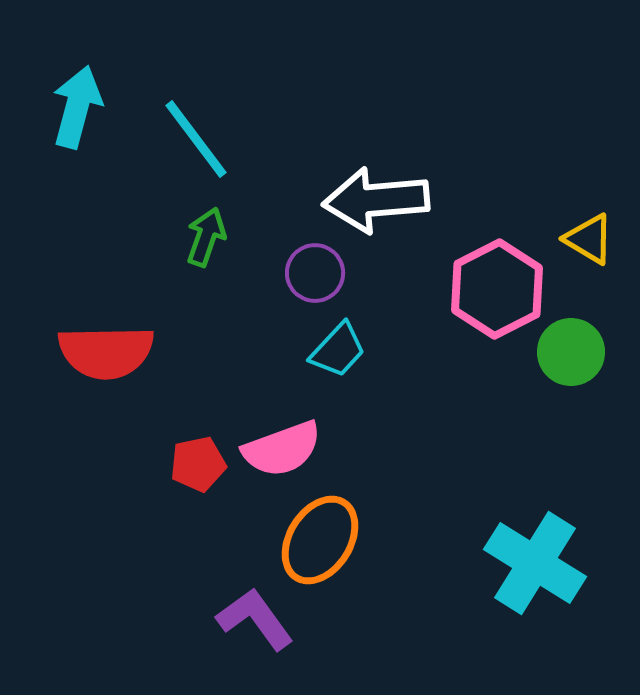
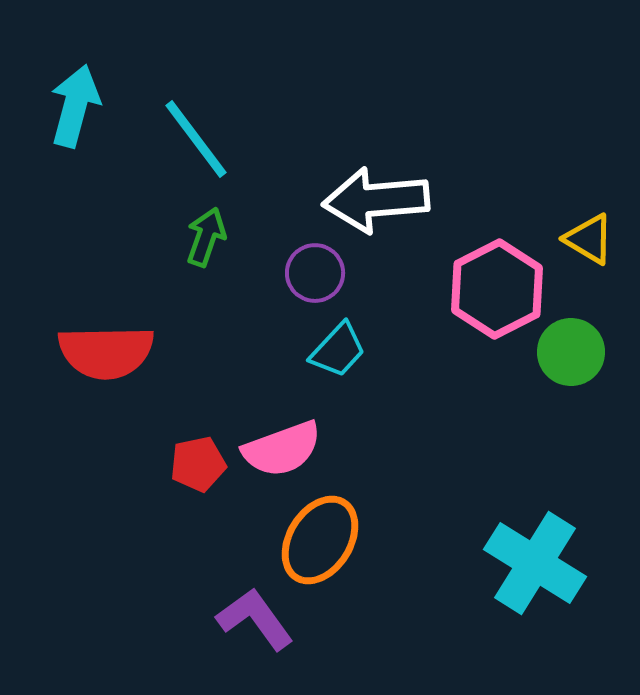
cyan arrow: moved 2 px left, 1 px up
